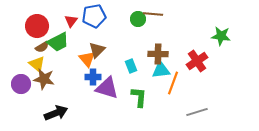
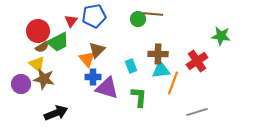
red circle: moved 1 px right, 5 px down
